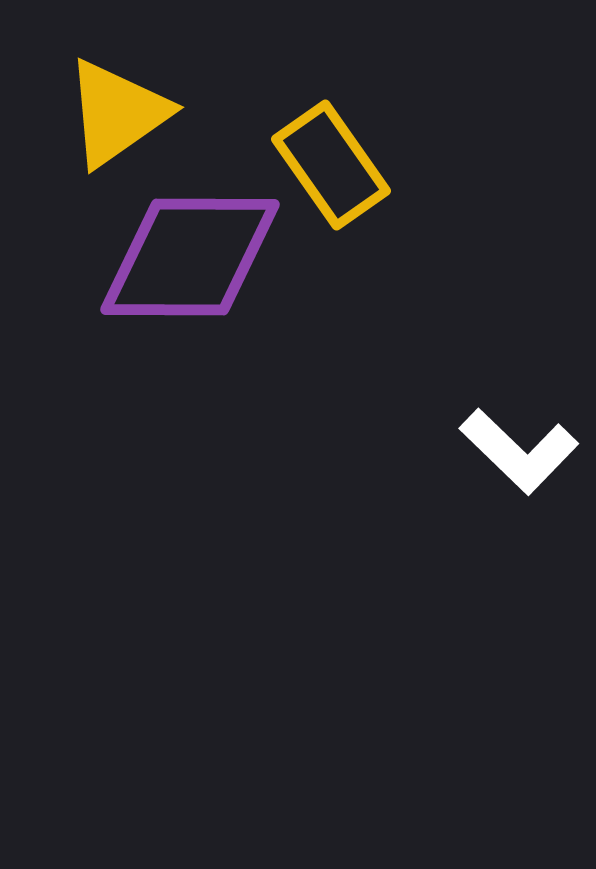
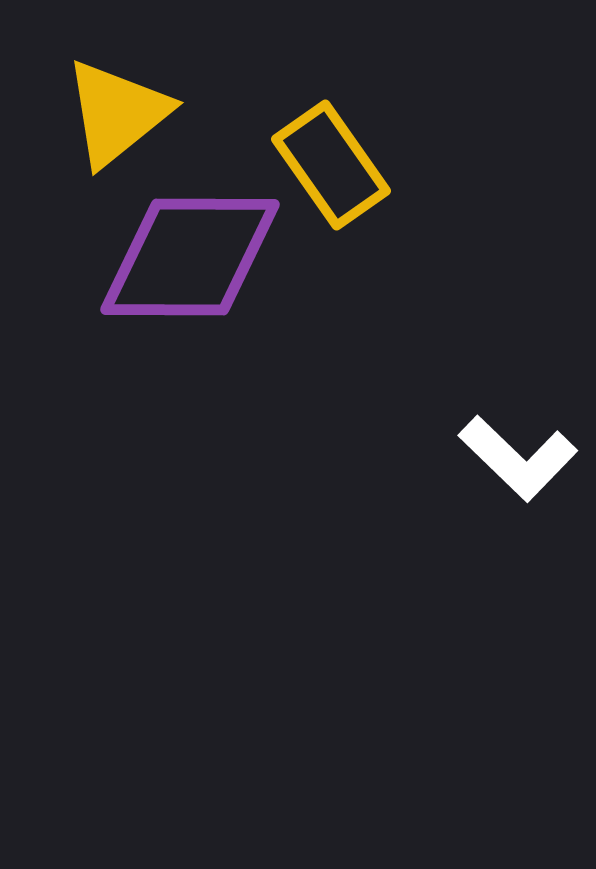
yellow triangle: rotated 4 degrees counterclockwise
white L-shape: moved 1 px left, 7 px down
